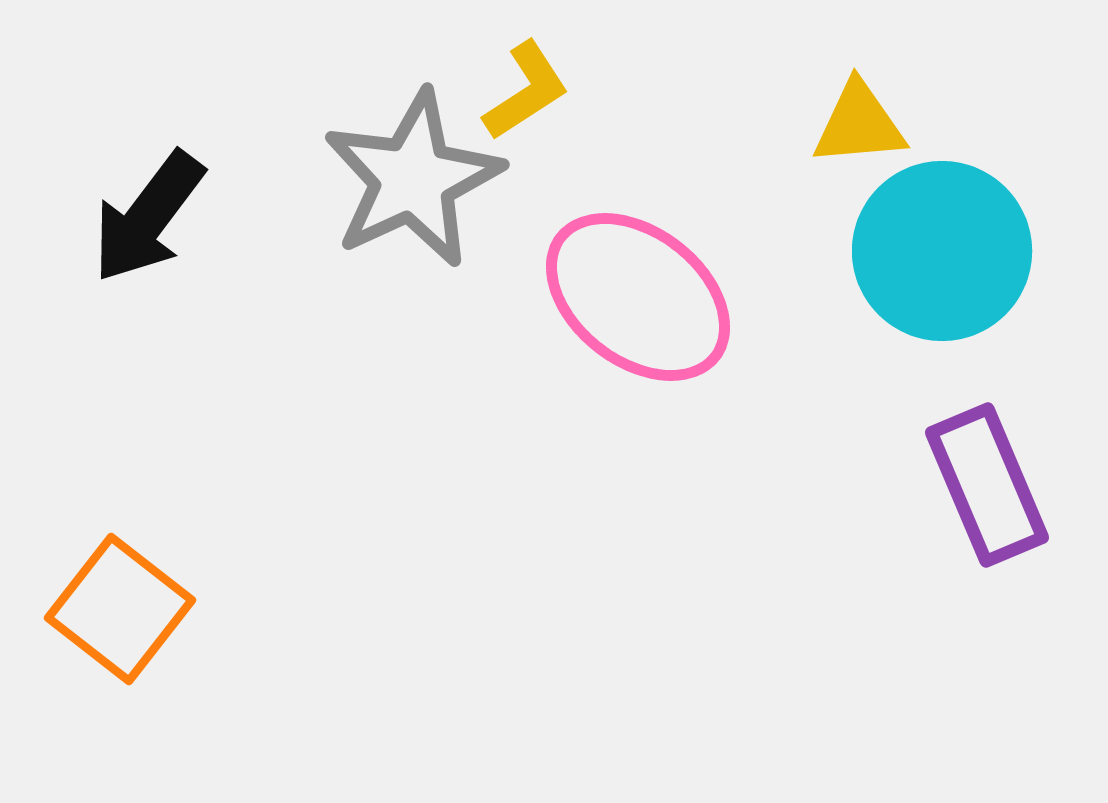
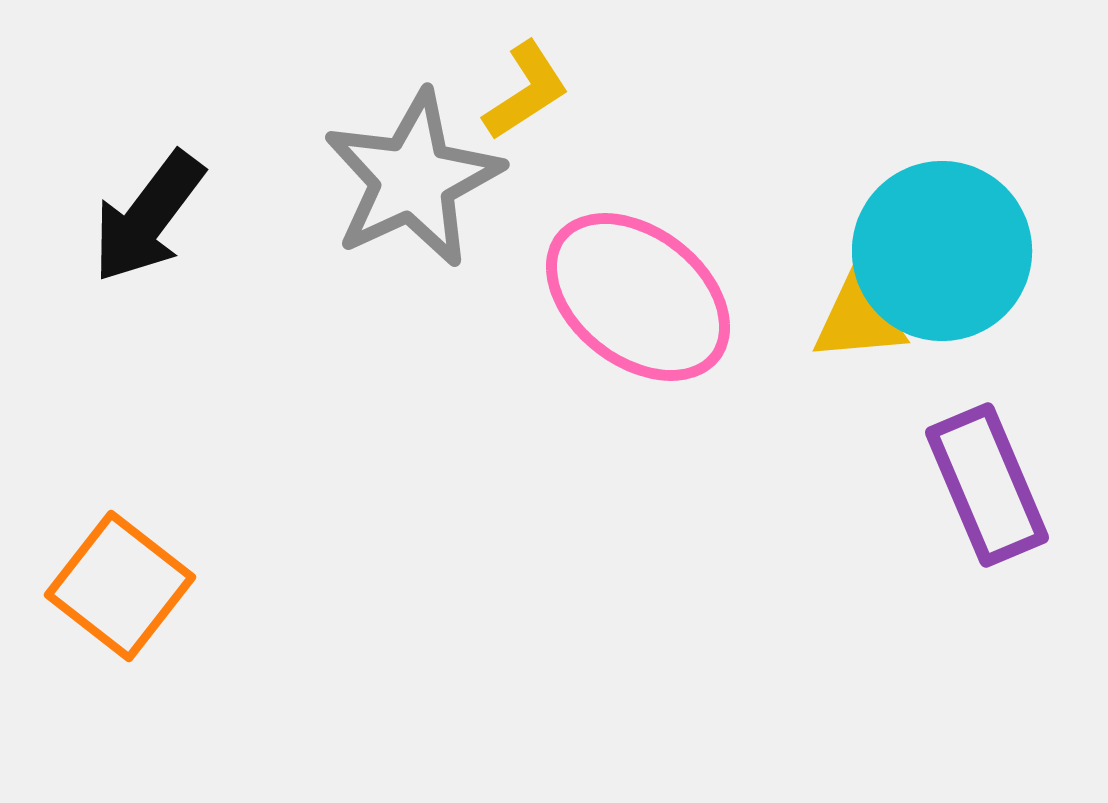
yellow triangle: moved 195 px down
orange square: moved 23 px up
